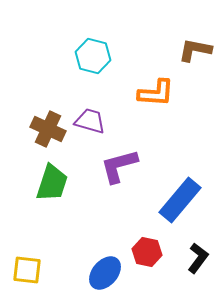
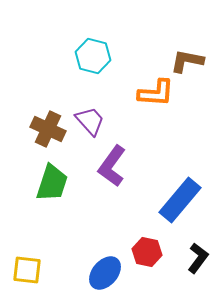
brown L-shape: moved 8 px left, 11 px down
purple trapezoid: rotated 32 degrees clockwise
purple L-shape: moved 7 px left; rotated 39 degrees counterclockwise
